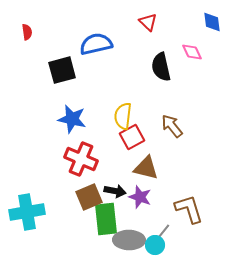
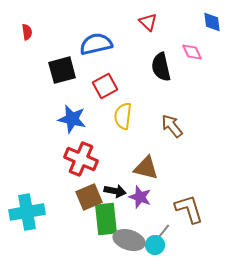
red square: moved 27 px left, 51 px up
gray ellipse: rotated 16 degrees clockwise
